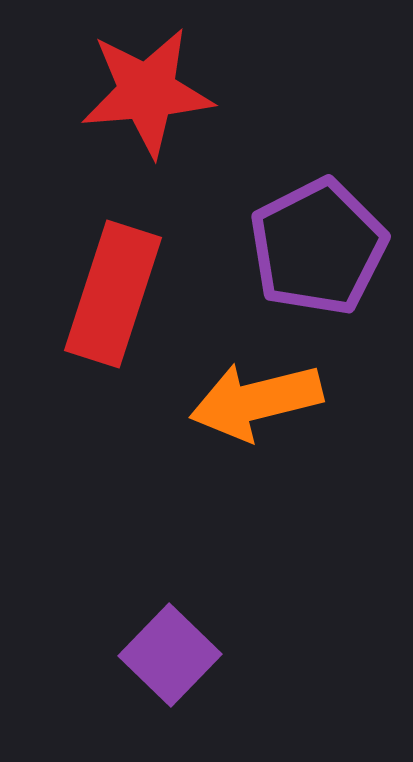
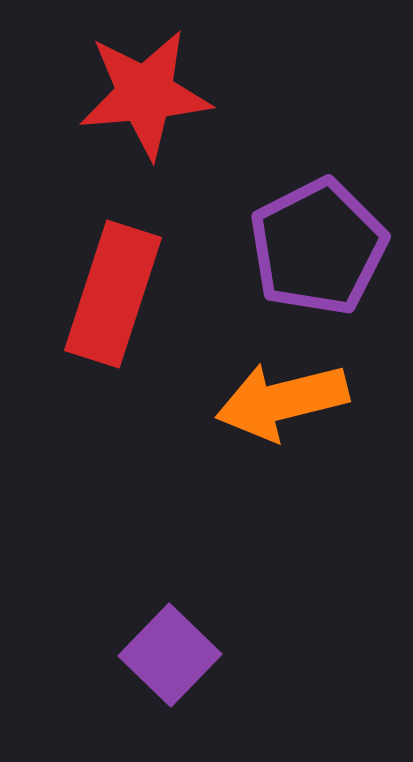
red star: moved 2 px left, 2 px down
orange arrow: moved 26 px right
